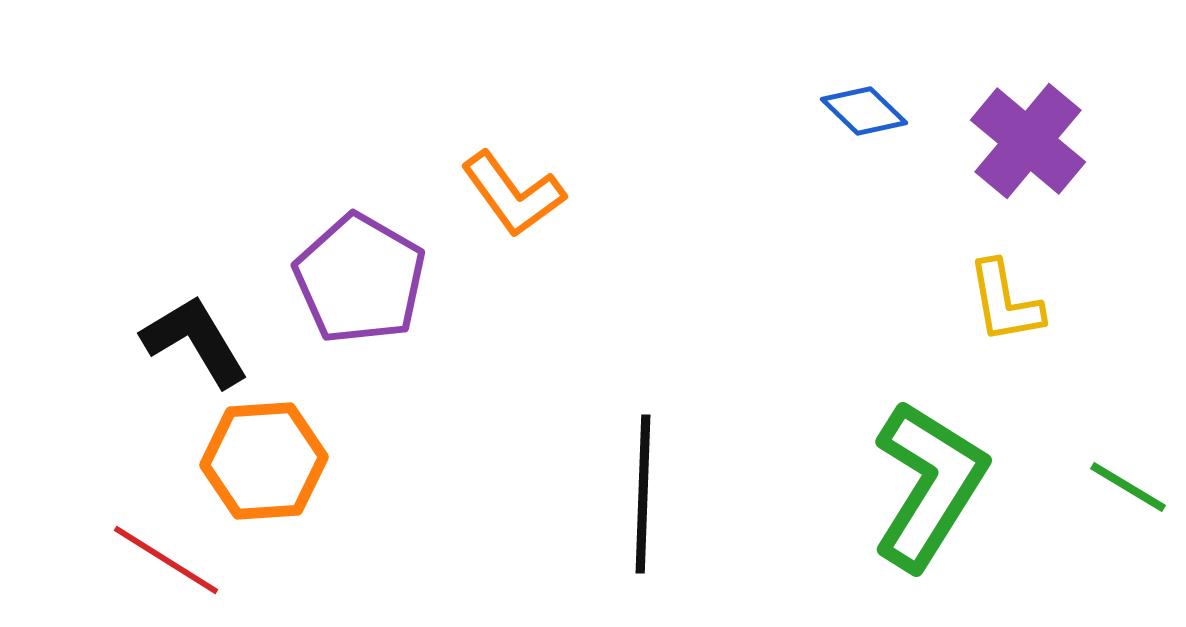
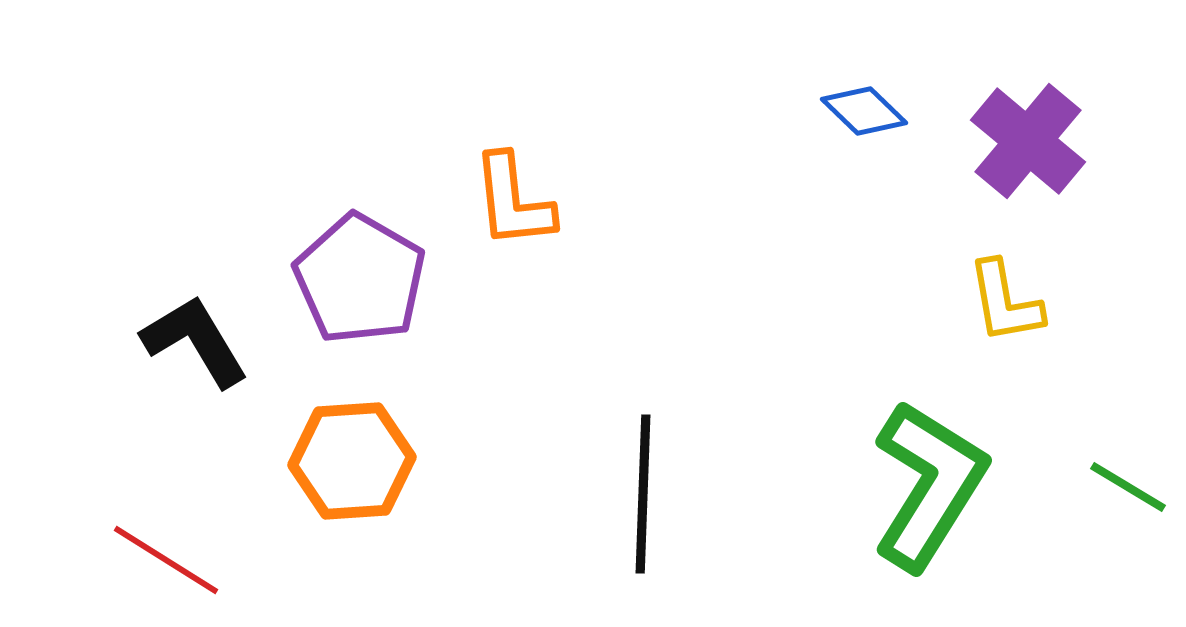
orange L-shape: moved 7 px down; rotated 30 degrees clockwise
orange hexagon: moved 88 px right
